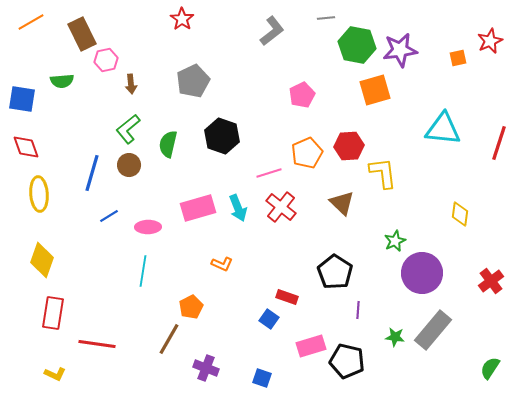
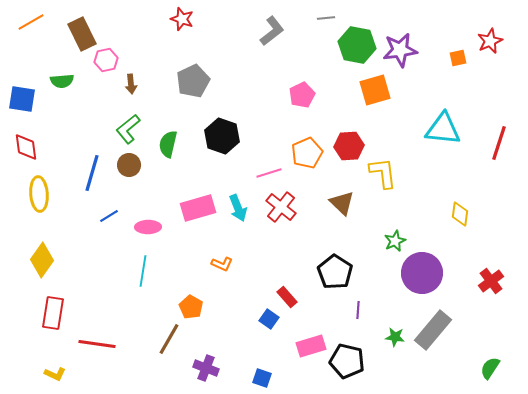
red star at (182, 19): rotated 15 degrees counterclockwise
red diamond at (26, 147): rotated 12 degrees clockwise
yellow diamond at (42, 260): rotated 16 degrees clockwise
red rectangle at (287, 297): rotated 30 degrees clockwise
orange pentagon at (191, 307): rotated 15 degrees counterclockwise
